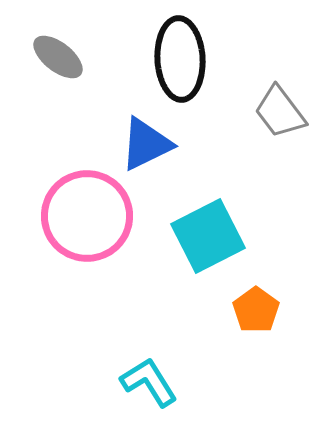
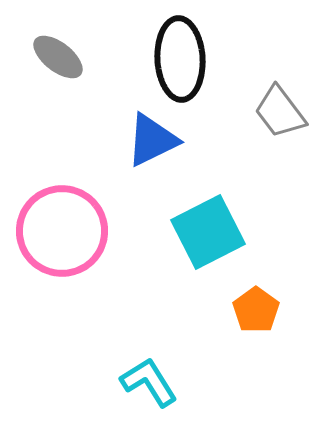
blue triangle: moved 6 px right, 4 px up
pink circle: moved 25 px left, 15 px down
cyan square: moved 4 px up
